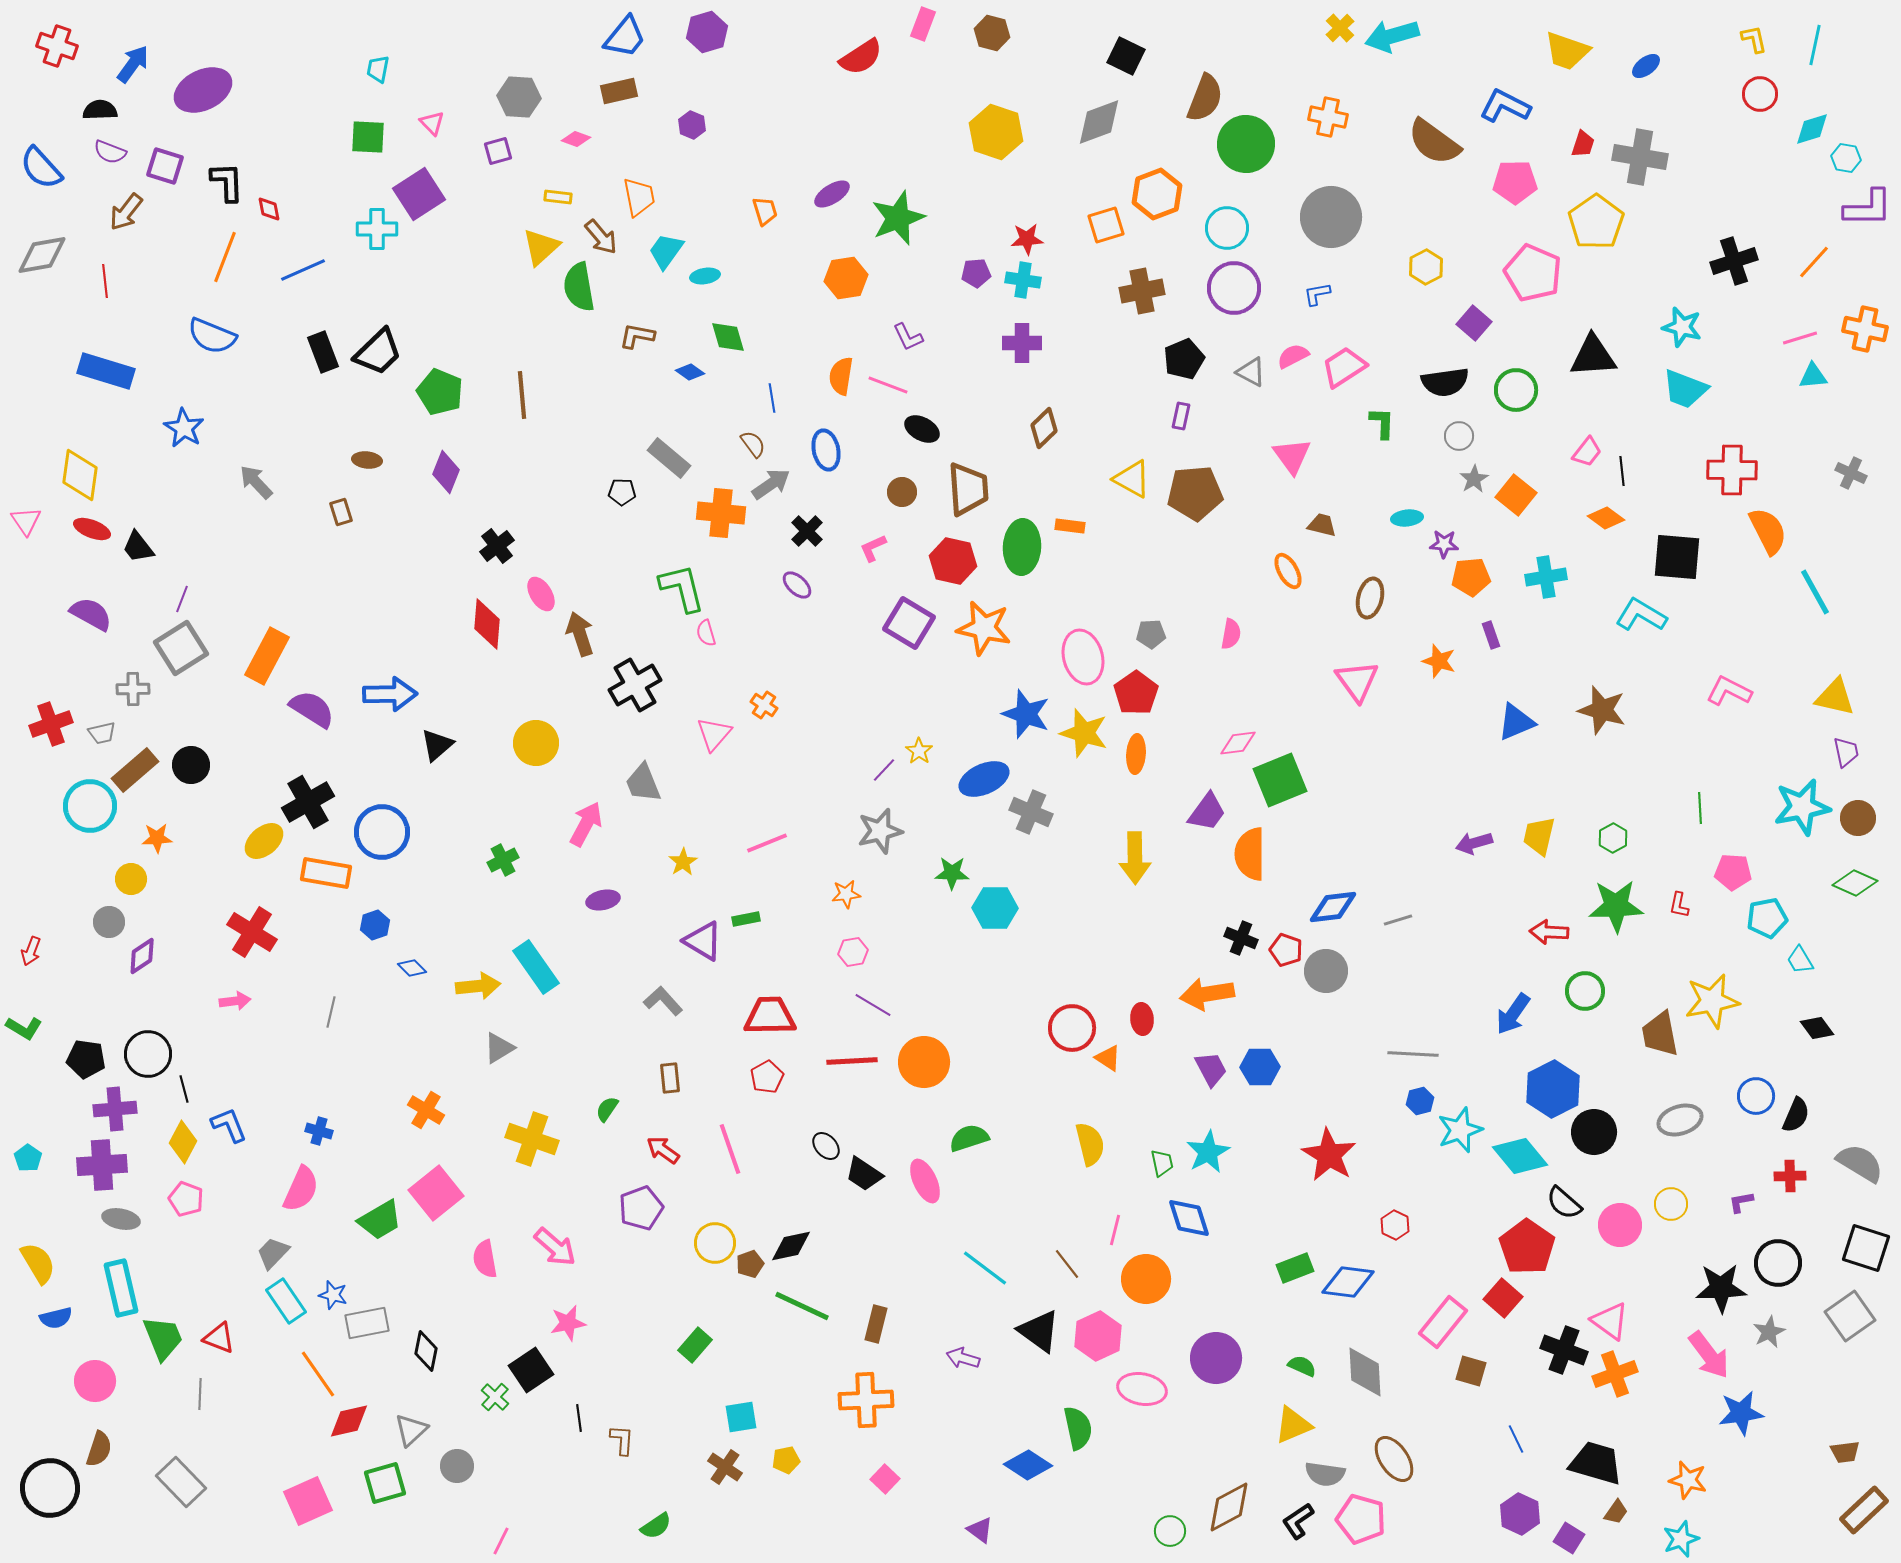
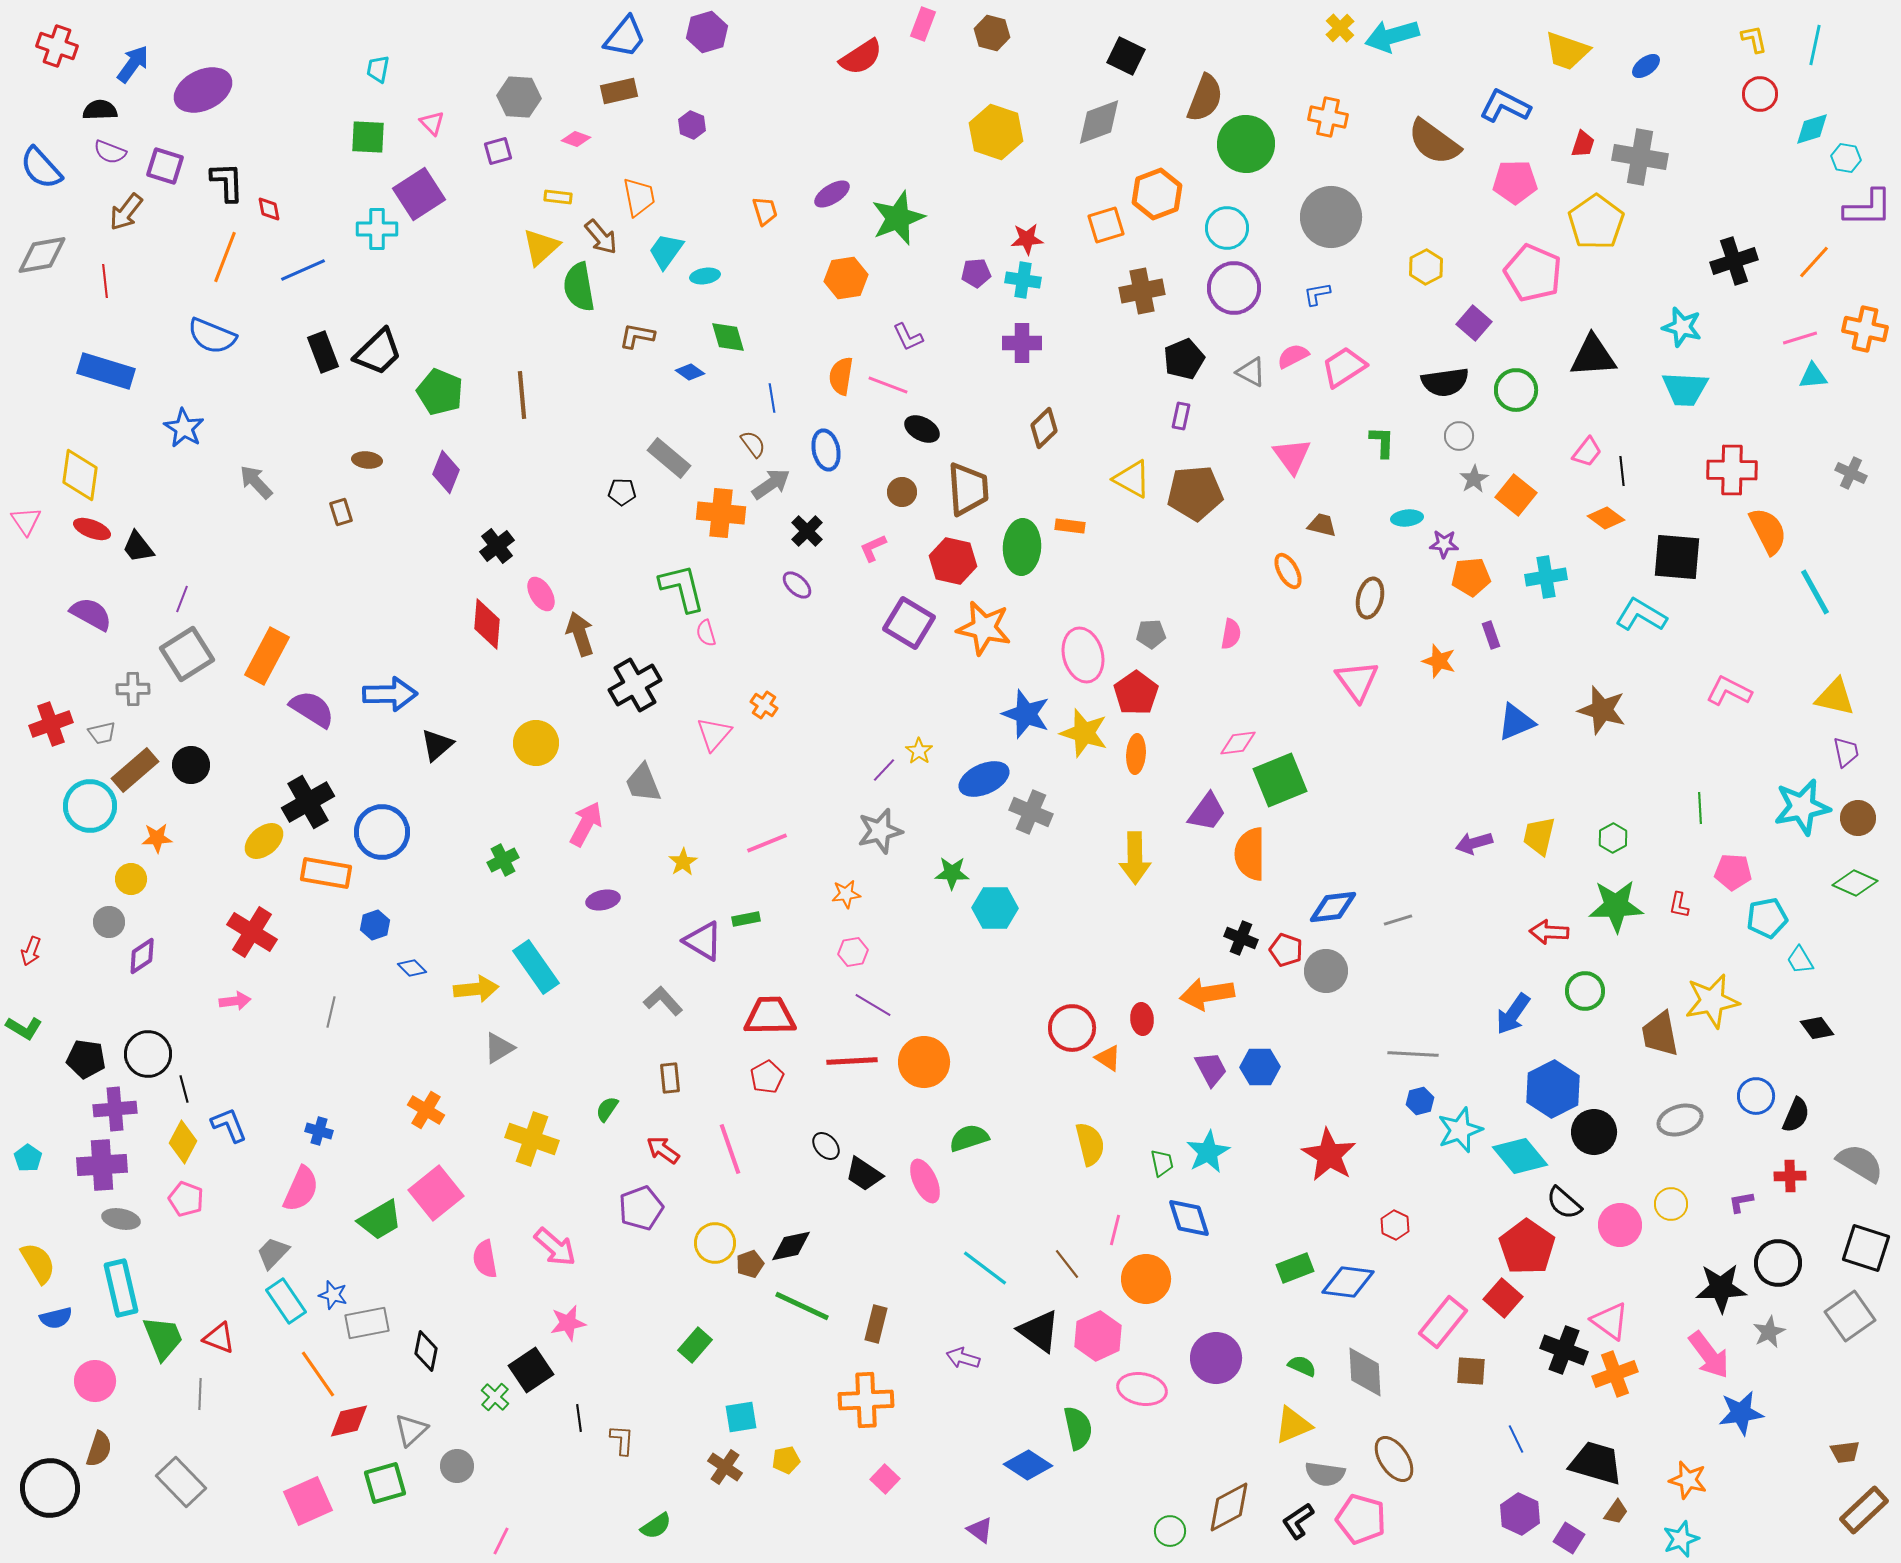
cyan trapezoid at (1685, 389): rotated 18 degrees counterclockwise
green L-shape at (1382, 423): moved 19 px down
gray square at (181, 648): moved 6 px right, 6 px down
pink ellipse at (1083, 657): moved 2 px up
yellow arrow at (478, 986): moved 2 px left, 3 px down
brown square at (1471, 1371): rotated 12 degrees counterclockwise
